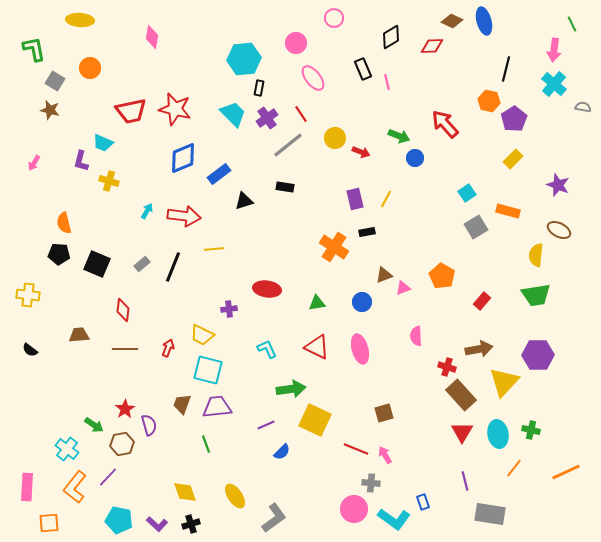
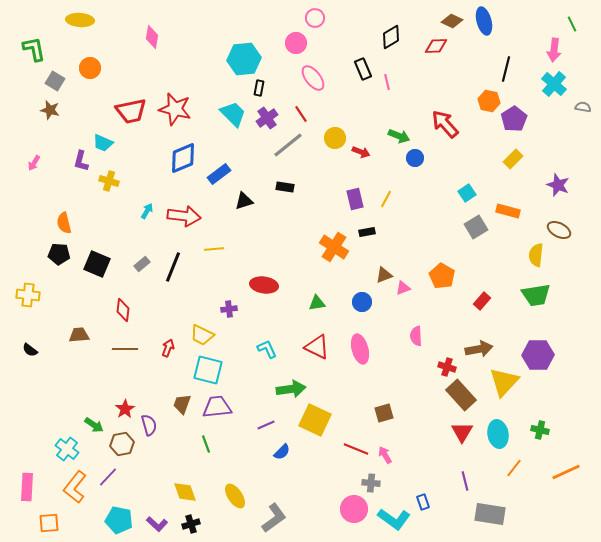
pink circle at (334, 18): moved 19 px left
red diamond at (432, 46): moved 4 px right
red ellipse at (267, 289): moved 3 px left, 4 px up
green cross at (531, 430): moved 9 px right
